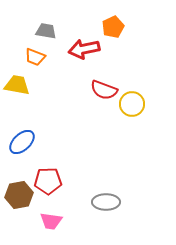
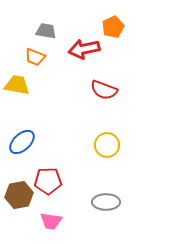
yellow circle: moved 25 px left, 41 px down
